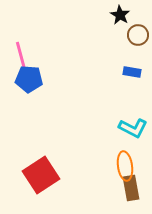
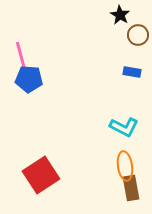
cyan L-shape: moved 9 px left, 1 px up
